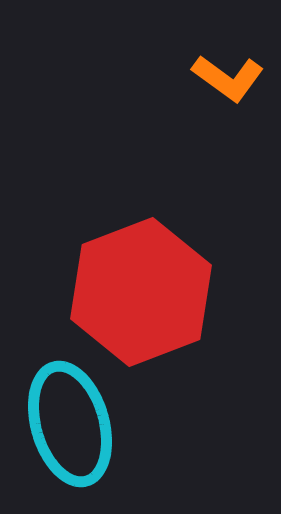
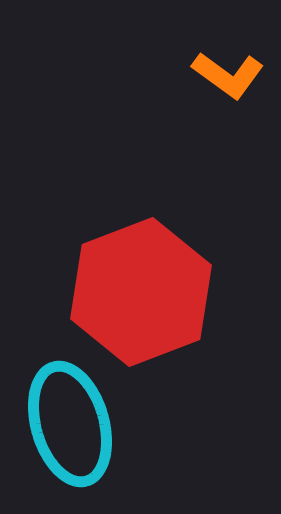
orange L-shape: moved 3 px up
